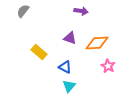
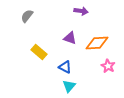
gray semicircle: moved 4 px right, 5 px down
